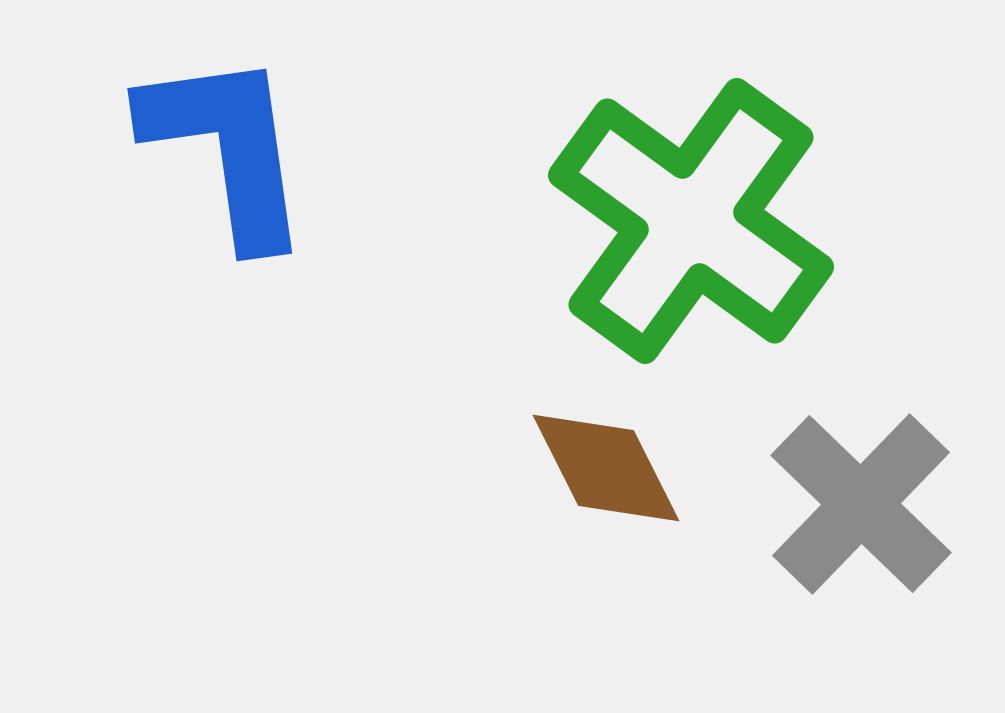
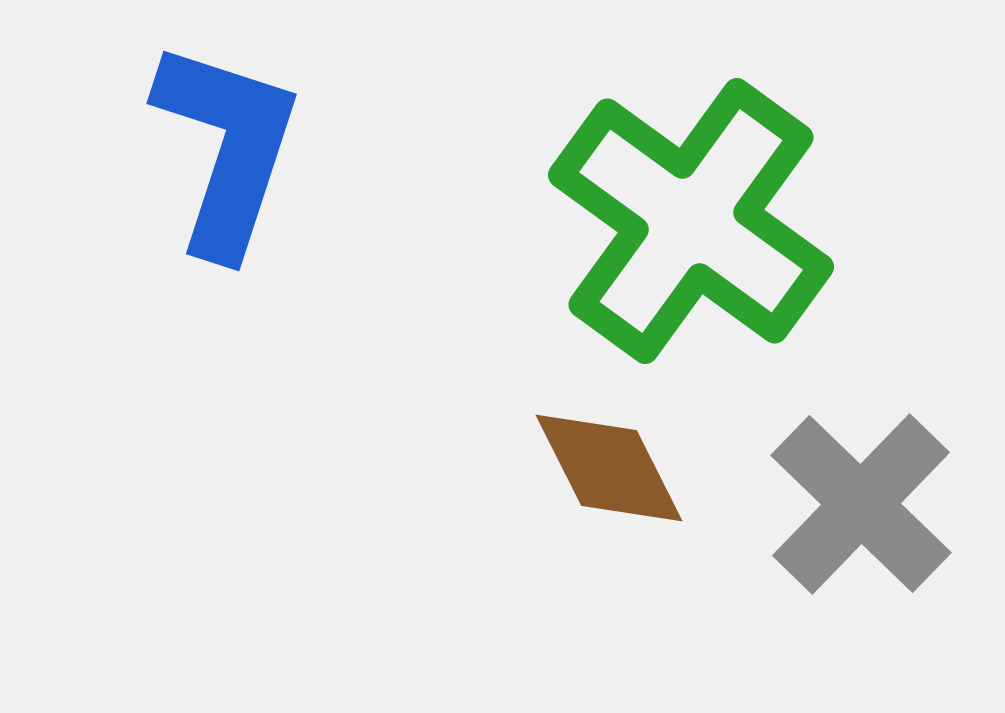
blue L-shape: rotated 26 degrees clockwise
brown diamond: moved 3 px right
